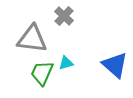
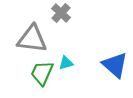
gray cross: moved 3 px left, 3 px up
